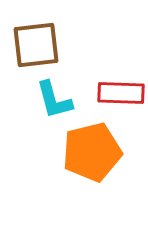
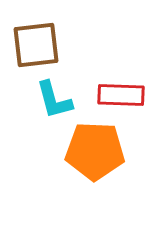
red rectangle: moved 2 px down
orange pentagon: moved 3 px right, 1 px up; rotated 16 degrees clockwise
